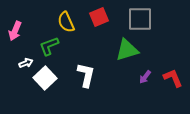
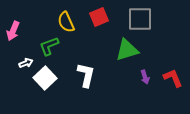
pink arrow: moved 2 px left
purple arrow: rotated 56 degrees counterclockwise
